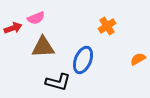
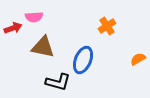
pink semicircle: moved 2 px left, 1 px up; rotated 18 degrees clockwise
brown triangle: rotated 15 degrees clockwise
